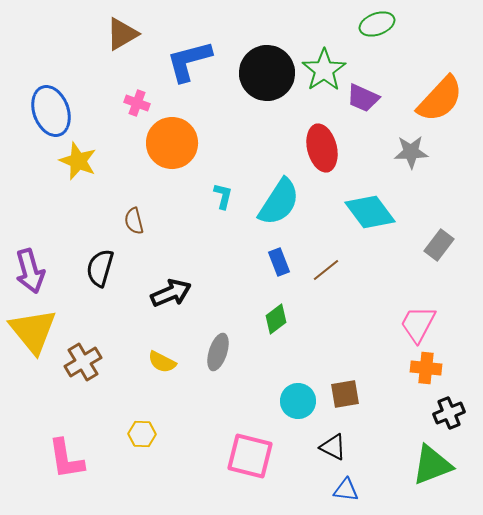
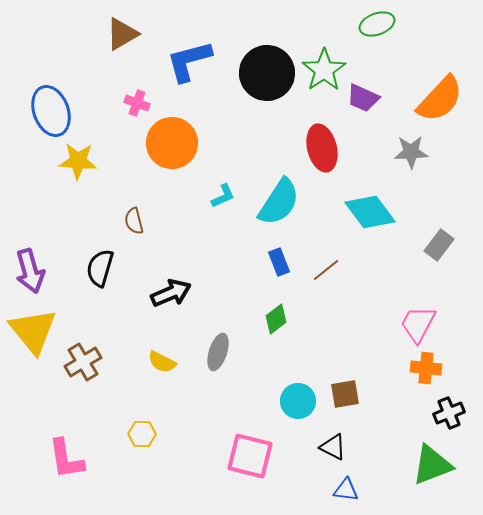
yellow star: rotated 18 degrees counterclockwise
cyan L-shape: rotated 52 degrees clockwise
